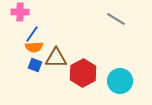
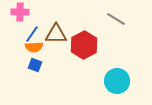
brown triangle: moved 24 px up
red hexagon: moved 1 px right, 28 px up
cyan circle: moved 3 px left
